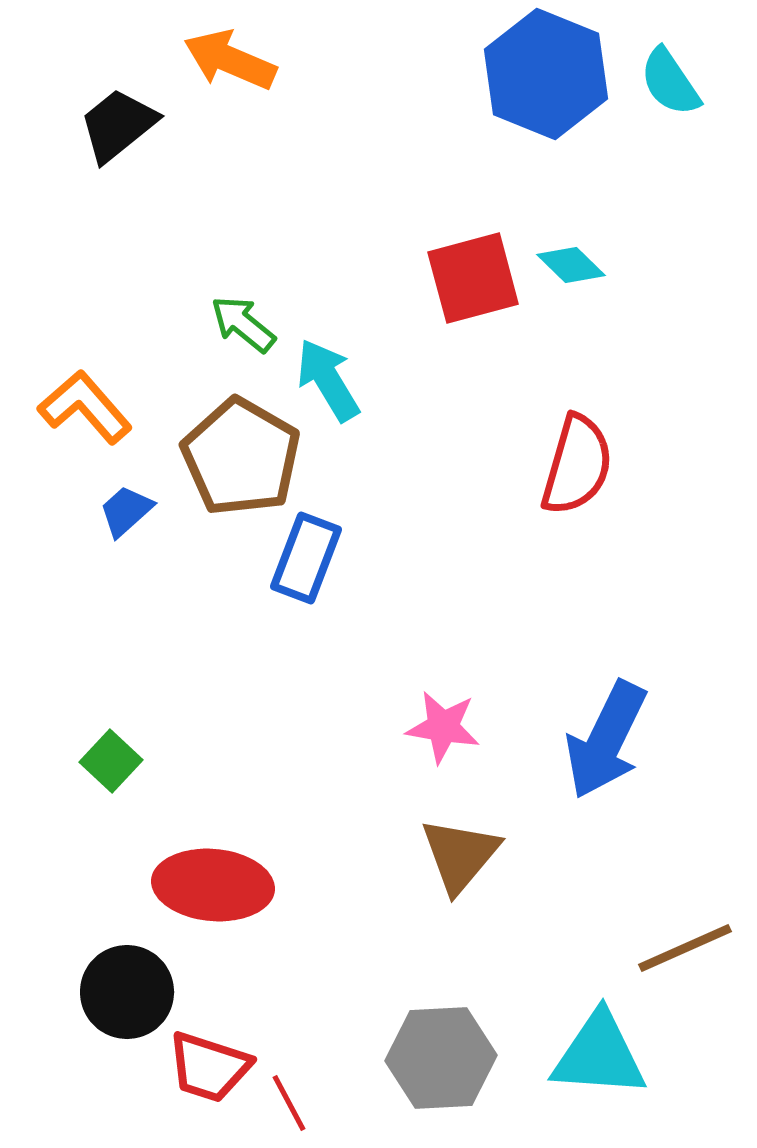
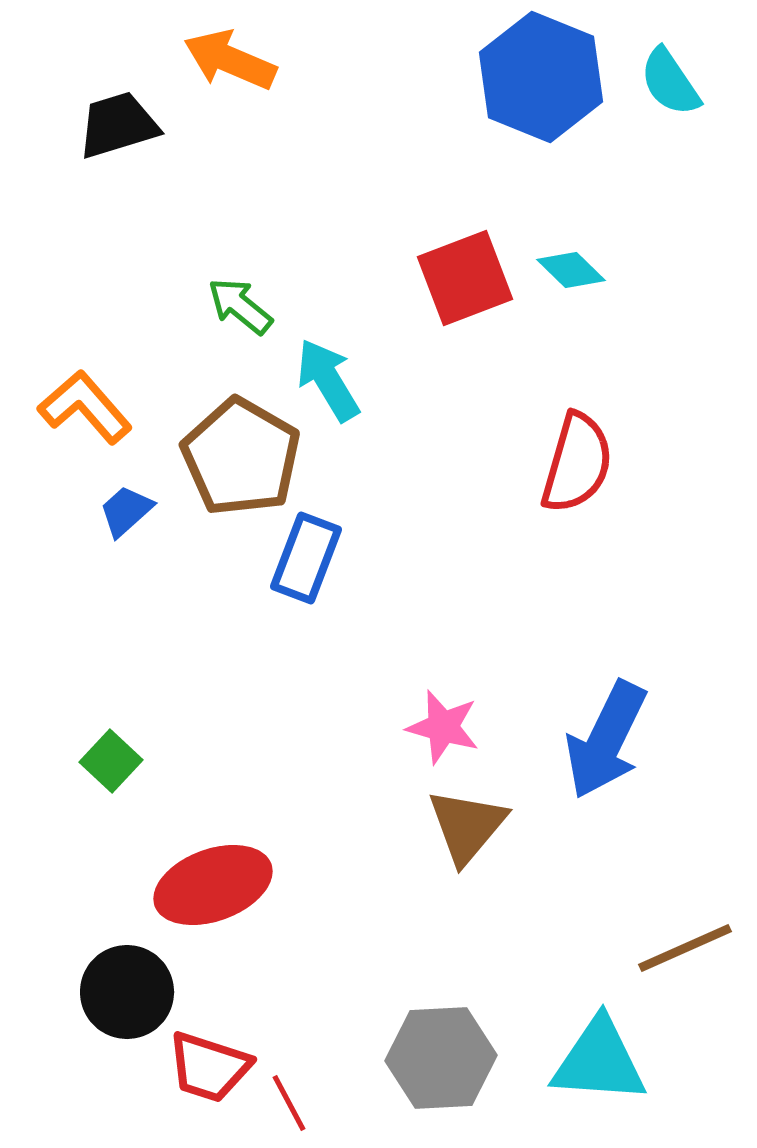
blue hexagon: moved 5 px left, 3 px down
black trapezoid: rotated 22 degrees clockwise
cyan diamond: moved 5 px down
red square: moved 8 px left; rotated 6 degrees counterclockwise
green arrow: moved 3 px left, 18 px up
red semicircle: moved 2 px up
pink star: rotated 6 degrees clockwise
brown triangle: moved 7 px right, 29 px up
red ellipse: rotated 25 degrees counterclockwise
cyan triangle: moved 6 px down
